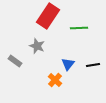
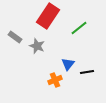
green line: rotated 36 degrees counterclockwise
gray rectangle: moved 24 px up
black line: moved 6 px left, 7 px down
orange cross: rotated 24 degrees clockwise
